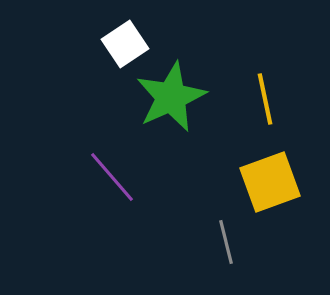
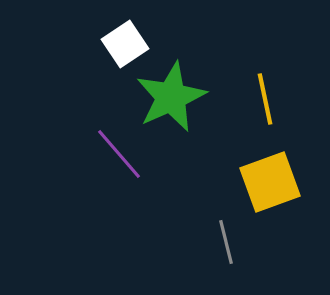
purple line: moved 7 px right, 23 px up
